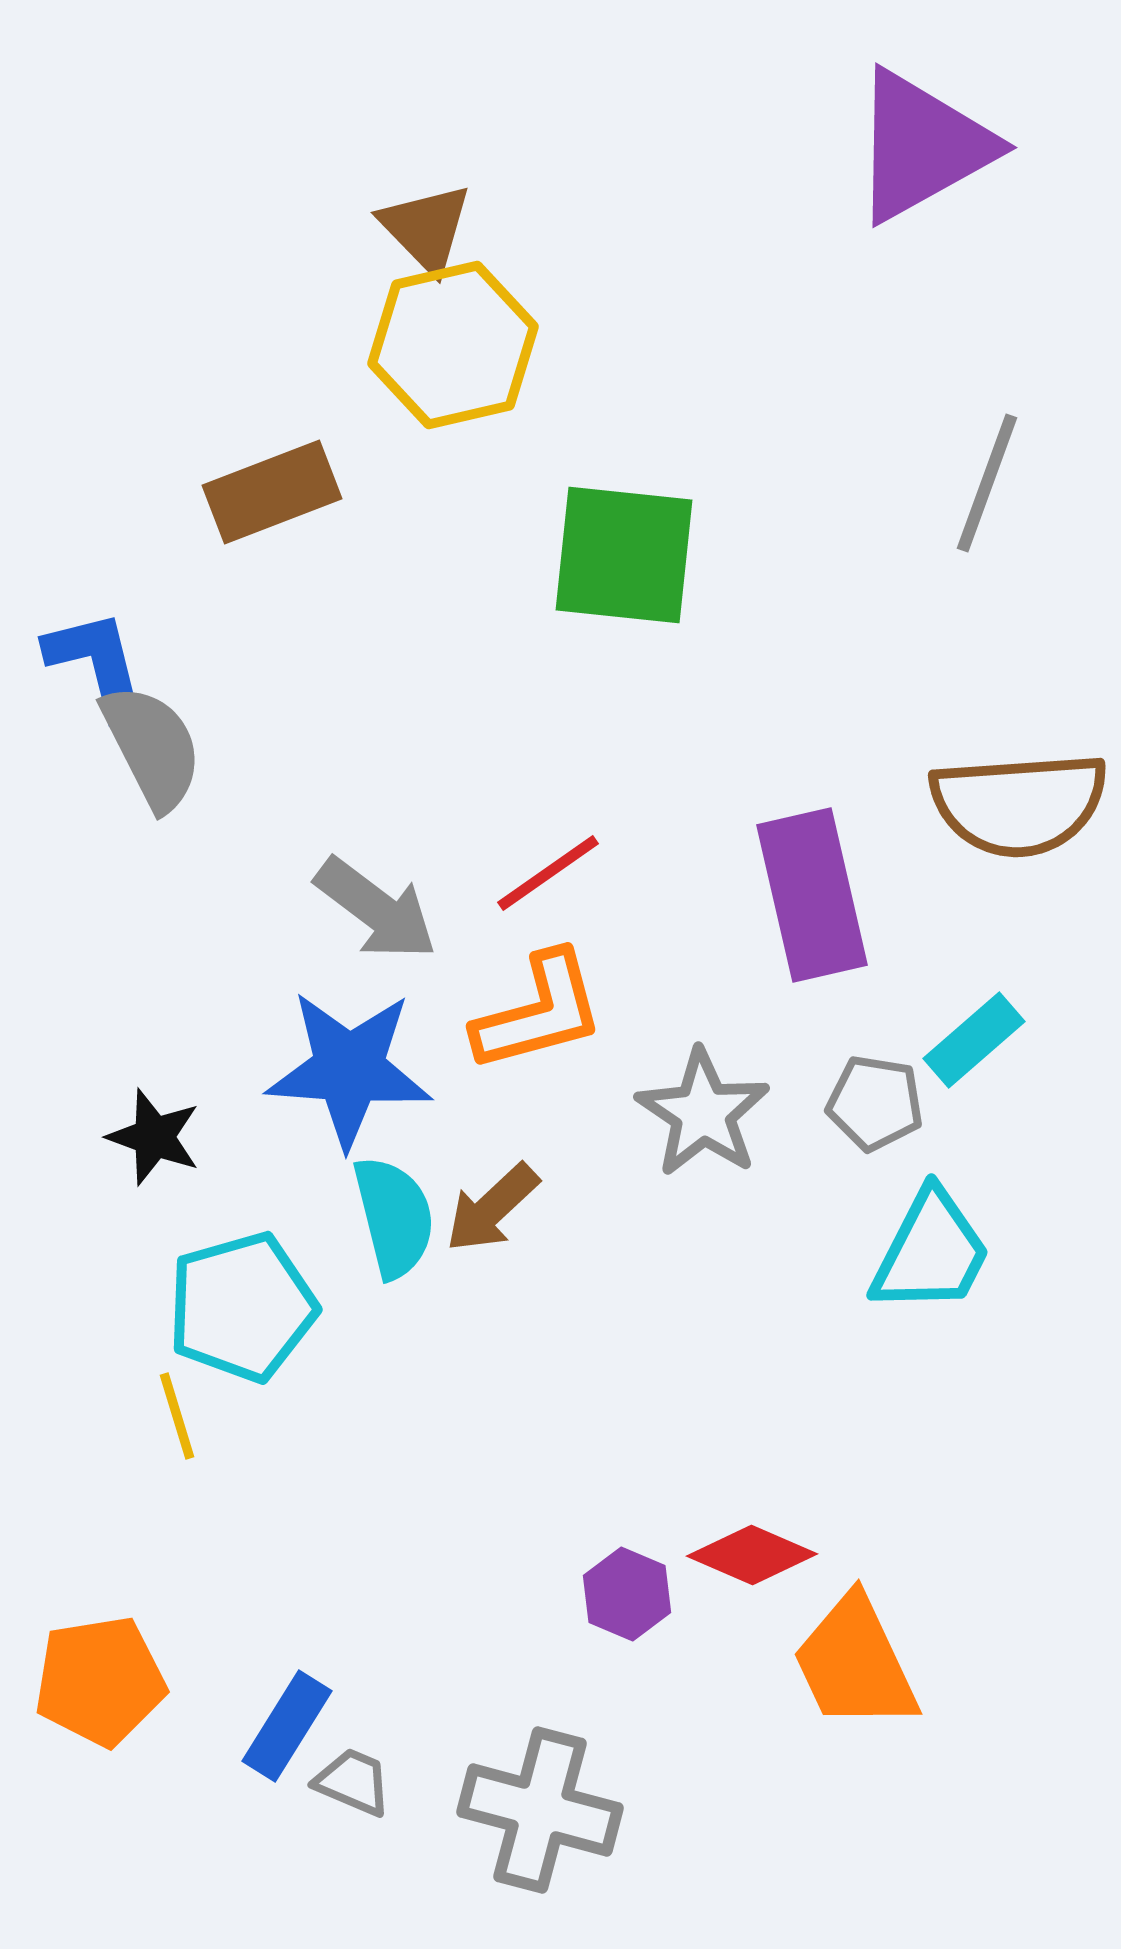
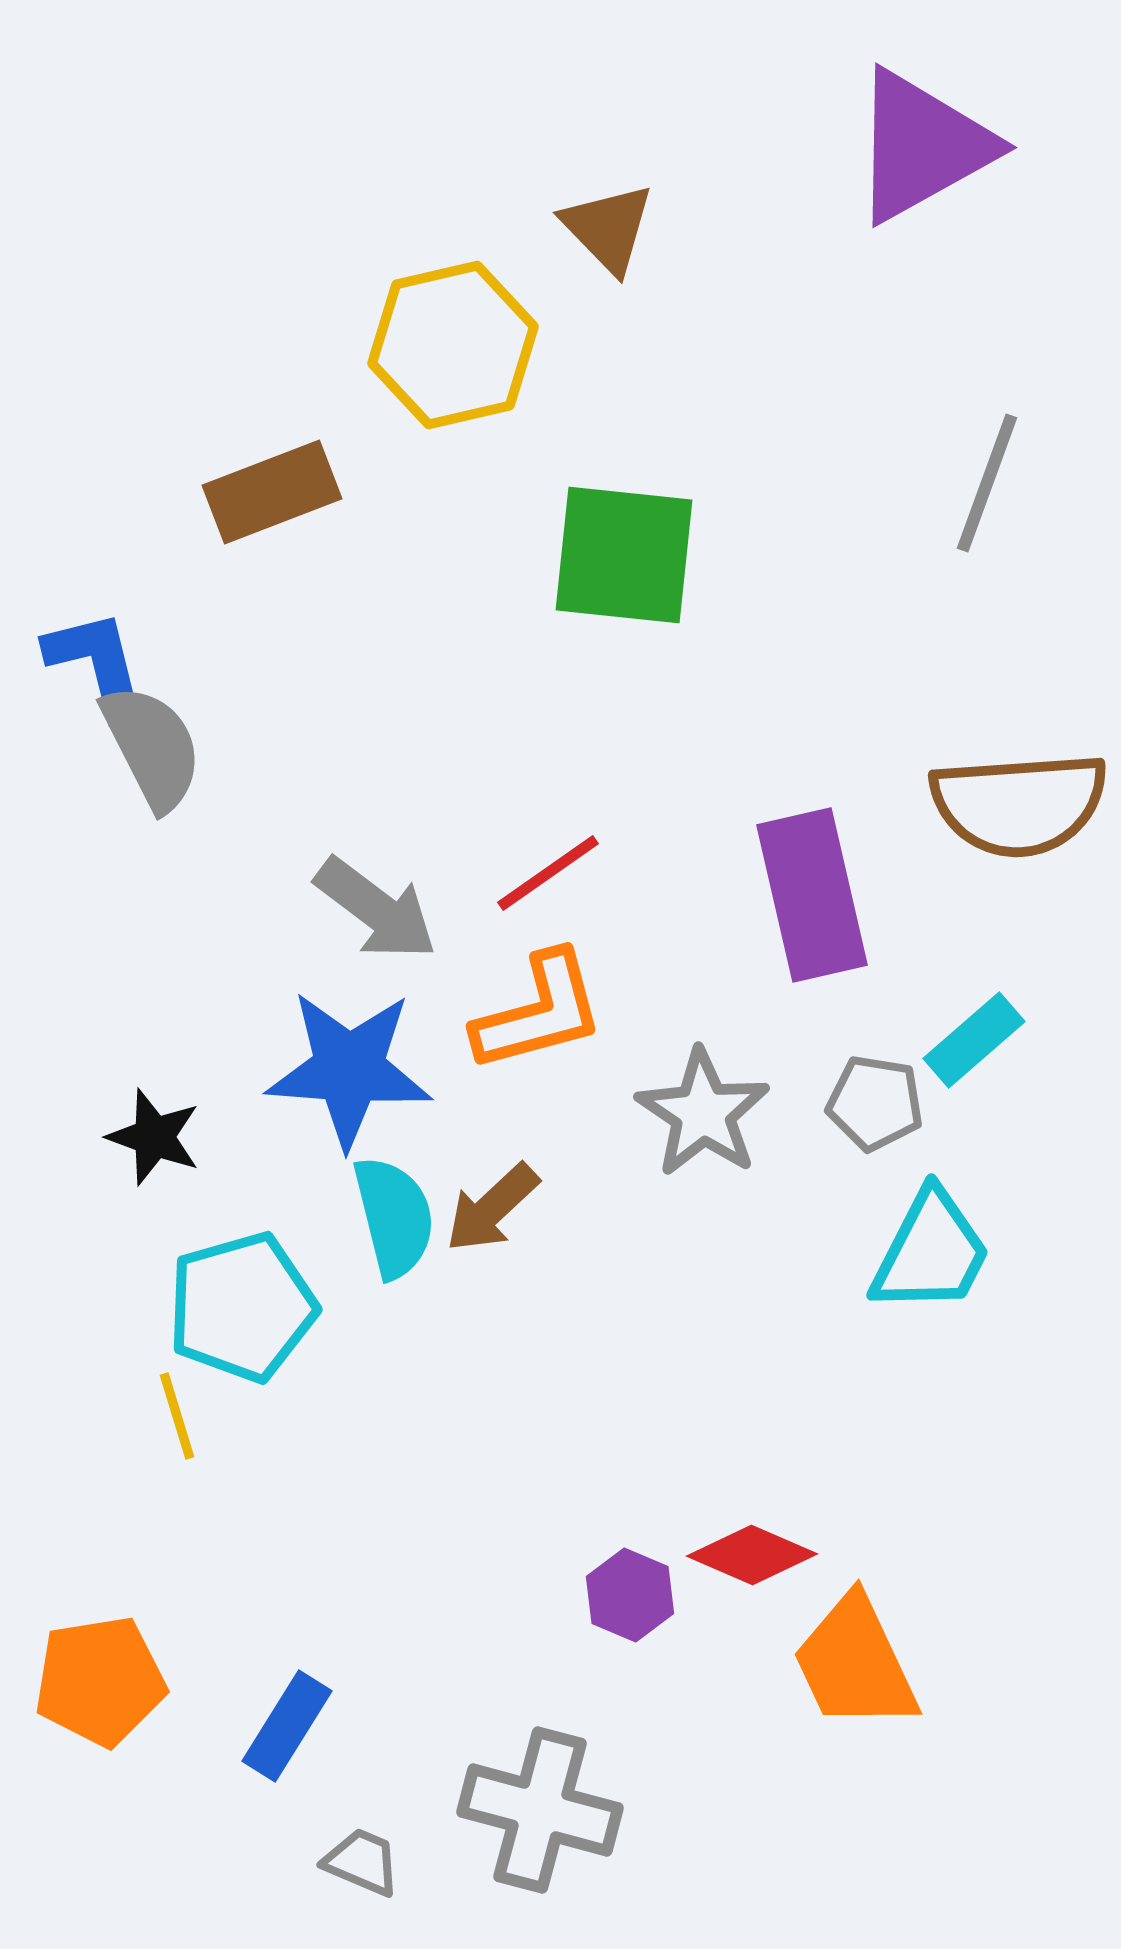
brown triangle: moved 182 px right
purple hexagon: moved 3 px right, 1 px down
gray trapezoid: moved 9 px right, 80 px down
